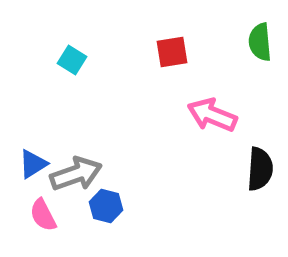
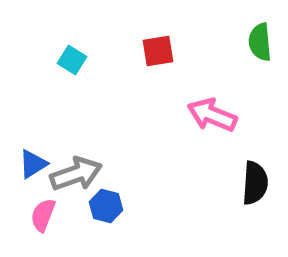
red square: moved 14 px left, 1 px up
black semicircle: moved 5 px left, 14 px down
pink semicircle: rotated 48 degrees clockwise
